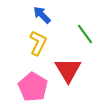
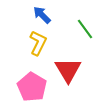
green line: moved 5 px up
pink pentagon: moved 1 px left
